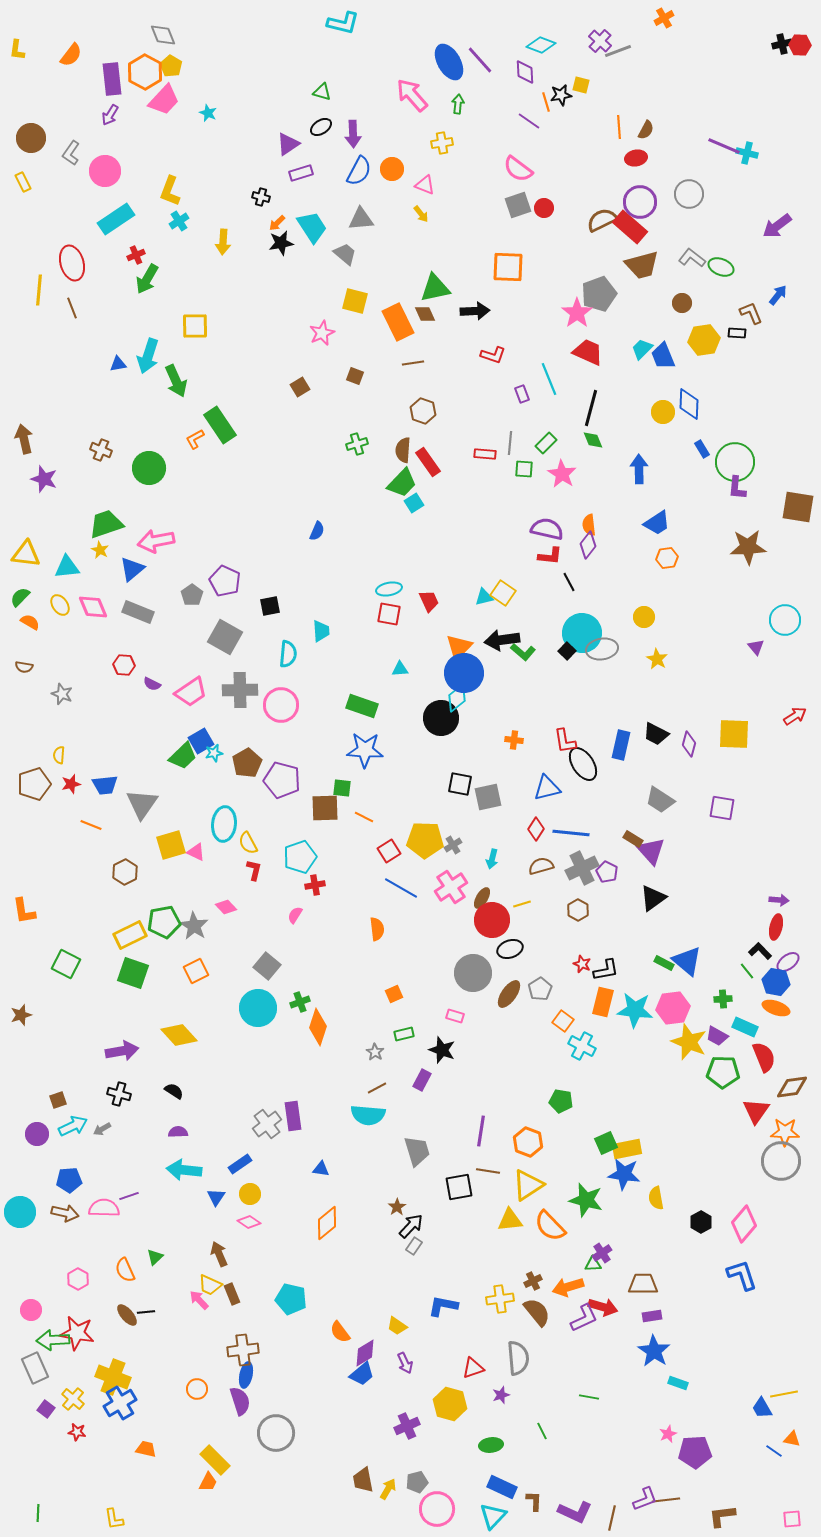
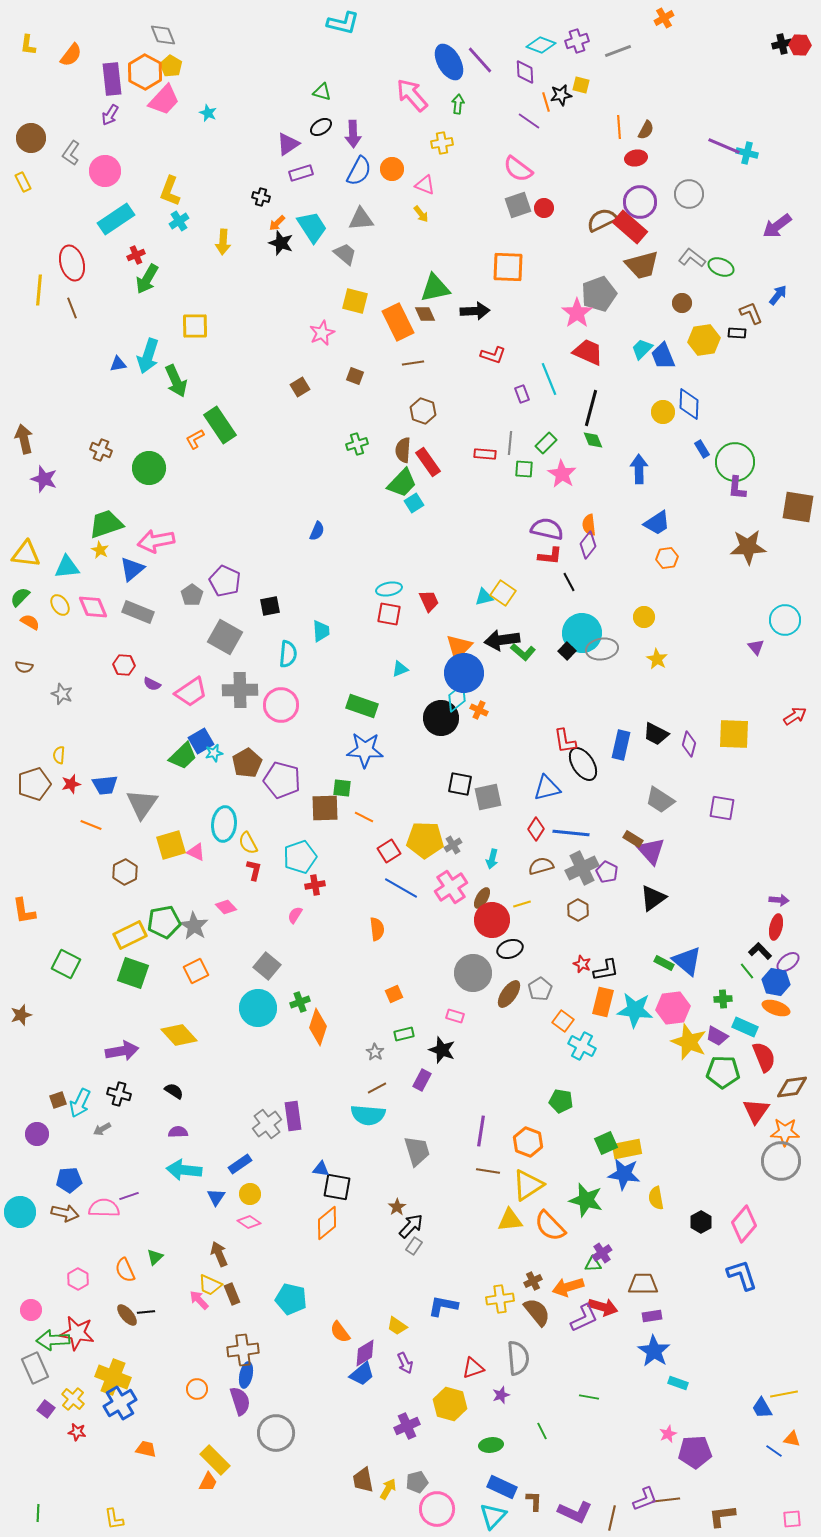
purple cross at (600, 41): moved 23 px left; rotated 30 degrees clockwise
yellow L-shape at (17, 50): moved 11 px right, 5 px up
black star at (281, 243): rotated 30 degrees clockwise
cyan triangle at (400, 669): rotated 18 degrees counterclockwise
orange cross at (514, 740): moved 35 px left, 30 px up; rotated 18 degrees clockwise
cyan arrow at (73, 1126): moved 7 px right, 23 px up; rotated 140 degrees clockwise
black square at (459, 1187): moved 122 px left; rotated 20 degrees clockwise
